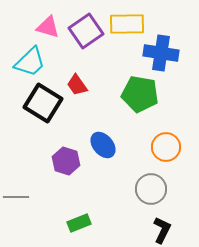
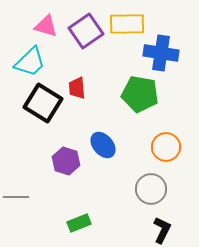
pink triangle: moved 2 px left, 1 px up
red trapezoid: moved 3 px down; rotated 30 degrees clockwise
